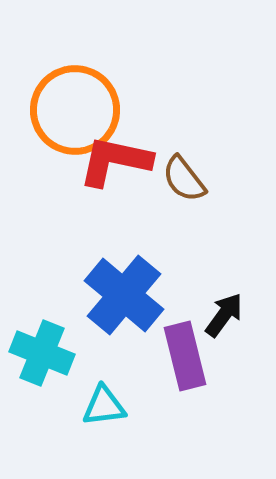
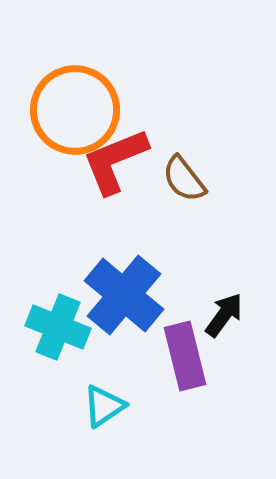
red L-shape: rotated 34 degrees counterclockwise
cyan cross: moved 16 px right, 26 px up
cyan triangle: rotated 27 degrees counterclockwise
